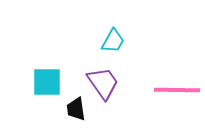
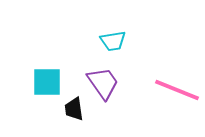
cyan trapezoid: rotated 52 degrees clockwise
pink line: rotated 21 degrees clockwise
black trapezoid: moved 2 px left
